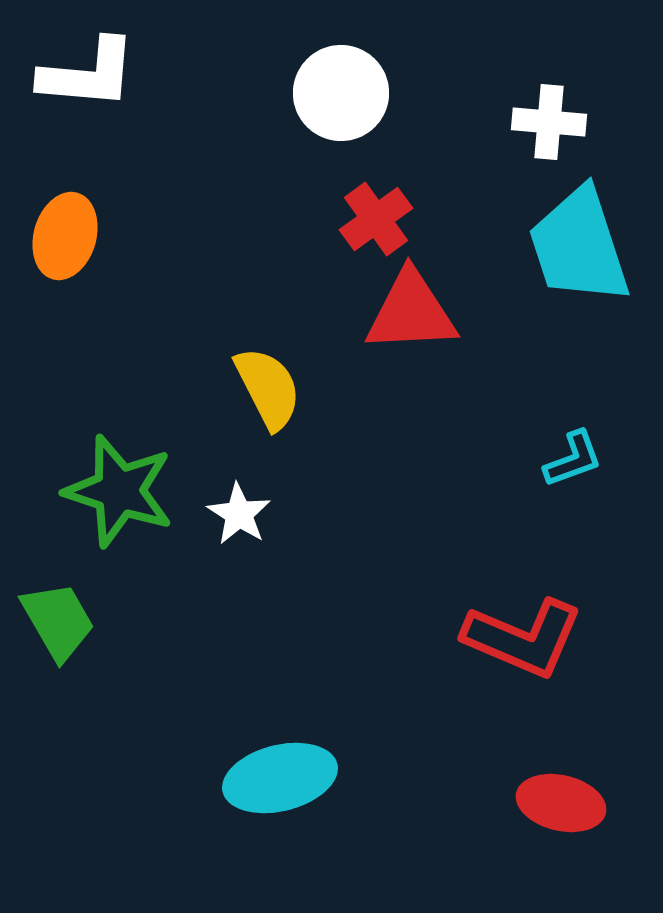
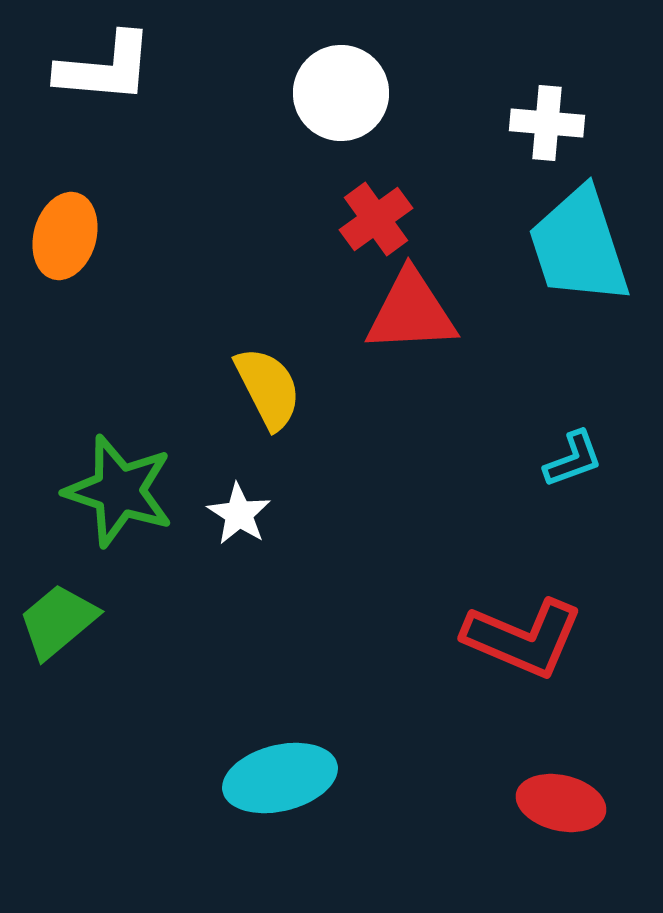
white L-shape: moved 17 px right, 6 px up
white cross: moved 2 px left, 1 px down
green trapezoid: rotated 100 degrees counterclockwise
